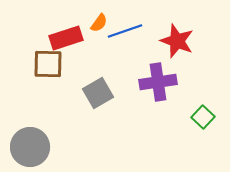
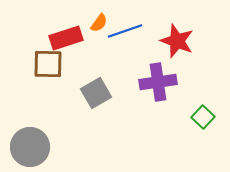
gray square: moved 2 px left
